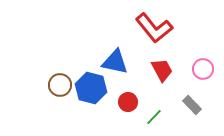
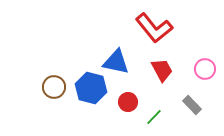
blue triangle: moved 1 px right
pink circle: moved 2 px right
brown circle: moved 6 px left, 2 px down
